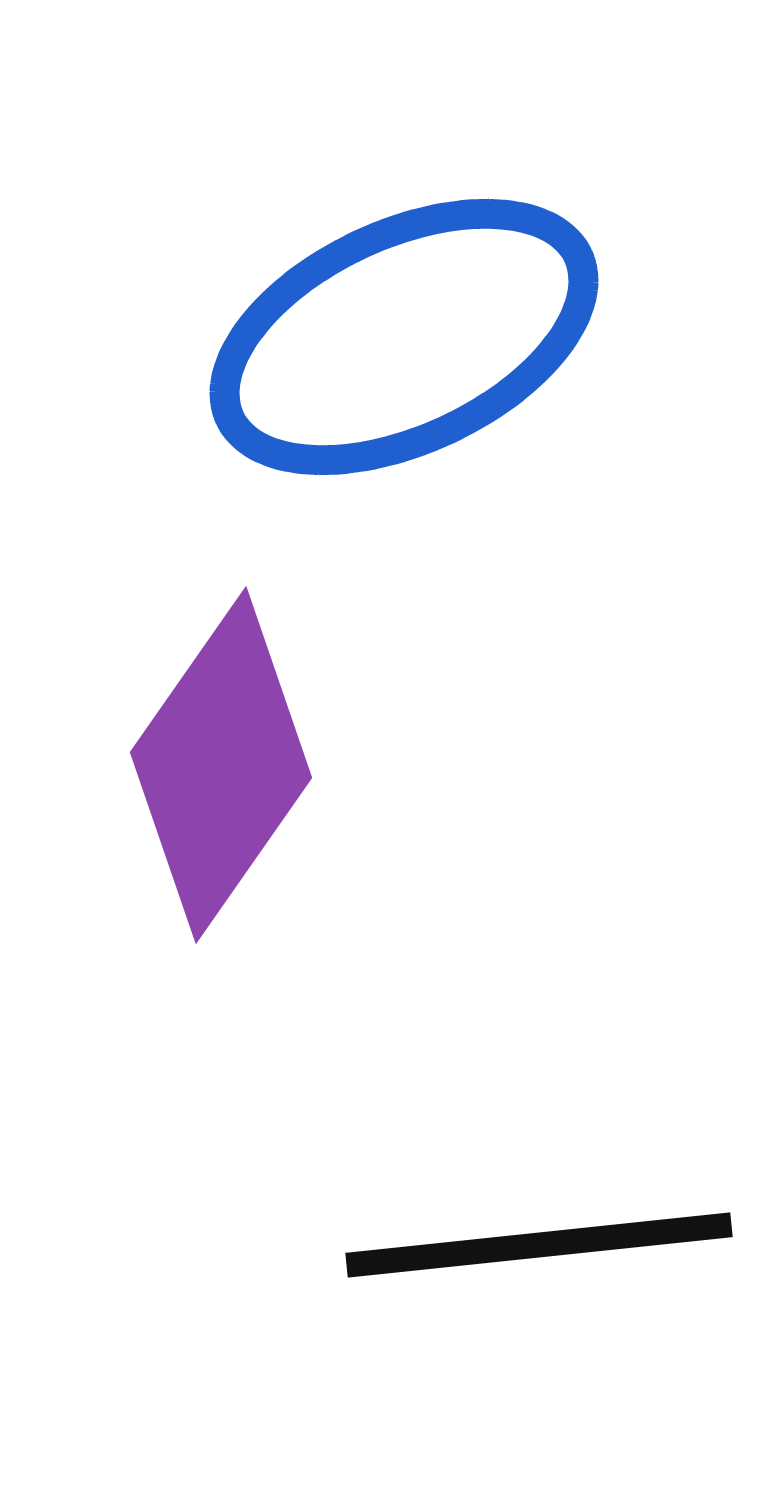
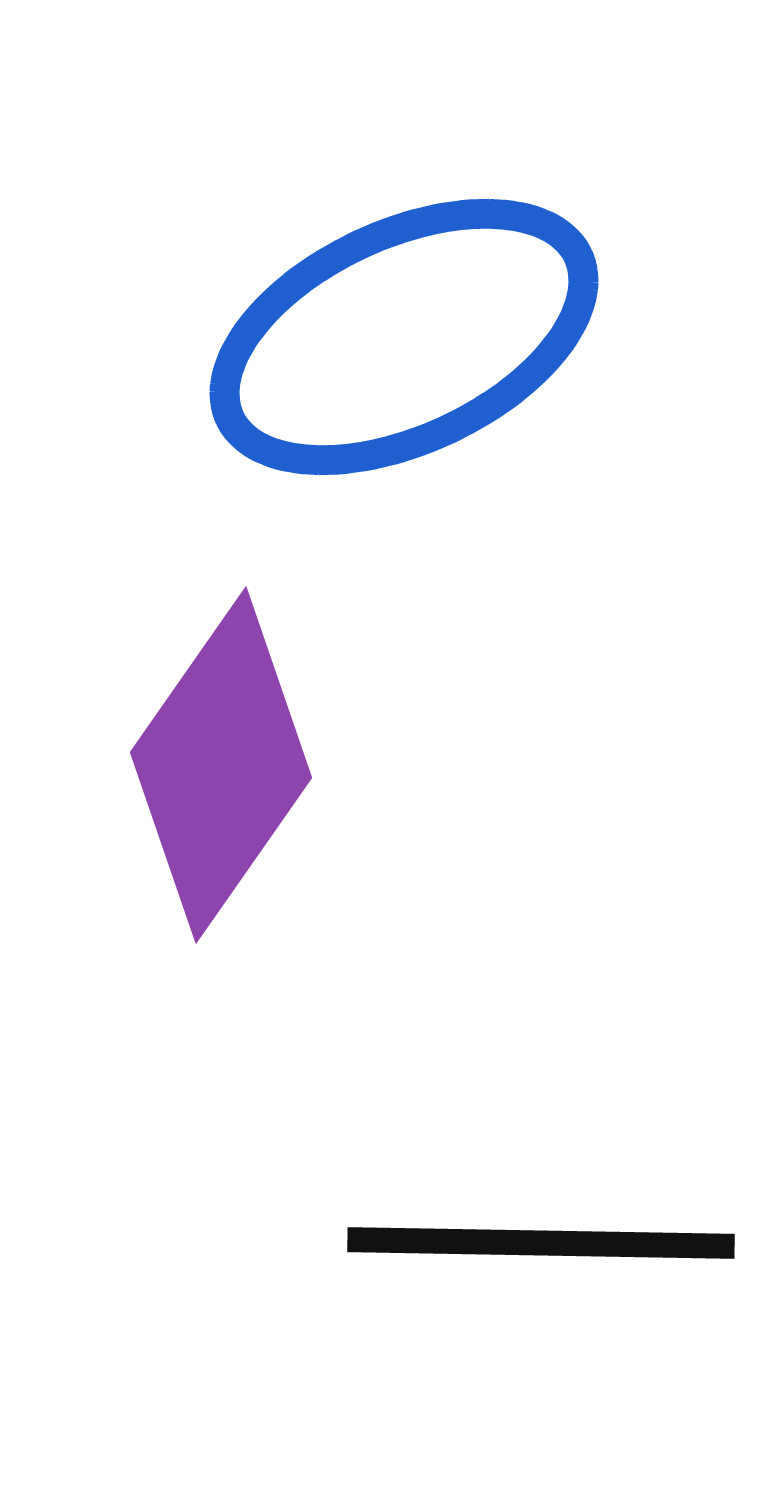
black line: moved 2 px right, 2 px up; rotated 7 degrees clockwise
